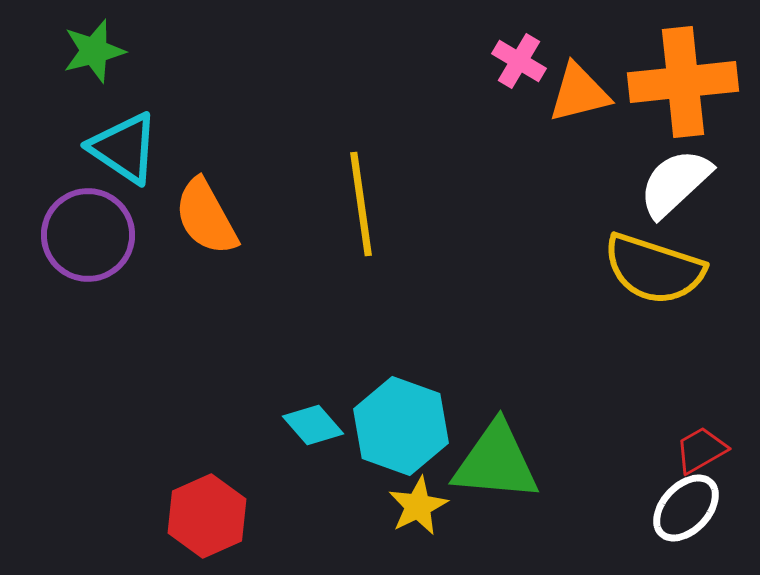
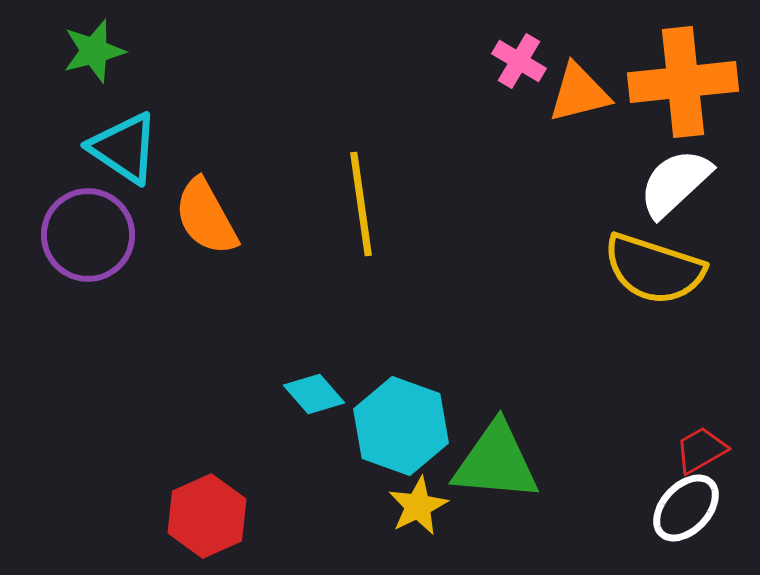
cyan diamond: moved 1 px right, 31 px up
